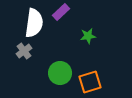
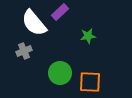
purple rectangle: moved 1 px left
white semicircle: rotated 132 degrees clockwise
gray cross: rotated 14 degrees clockwise
orange square: rotated 20 degrees clockwise
